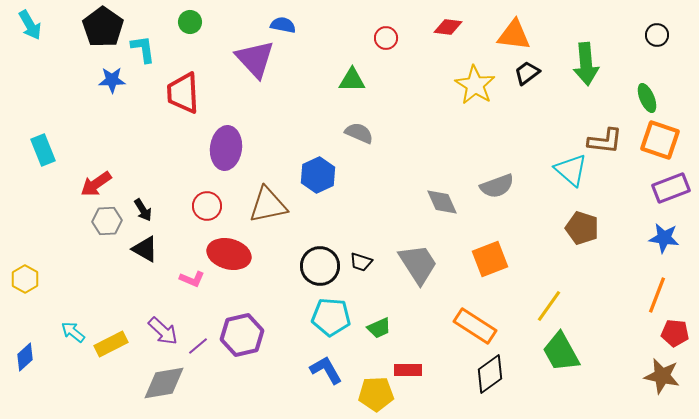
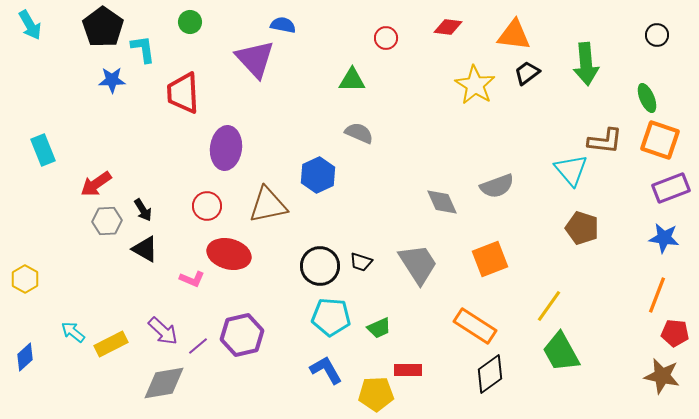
cyan triangle at (571, 170): rotated 9 degrees clockwise
